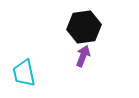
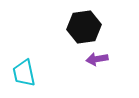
purple arrow: moved 14 px right, 3 px down; rotated 120 degrees counterclockwise
